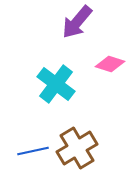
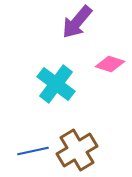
brown cross: moved 2 px down
